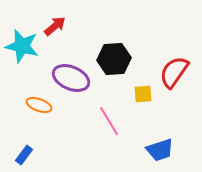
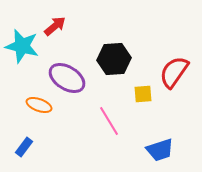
purple ellipse: moved 4 px left; rotated 9 degrees clockwise
blue rectangle: moved 8 px up
